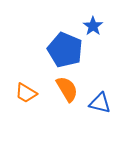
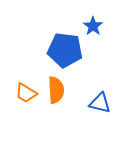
blue pentagon: rotated 16 degrees counterclockwise
orange semicircle: moved 11 px left, 1 px down; rotated 28 degrees clockwise
